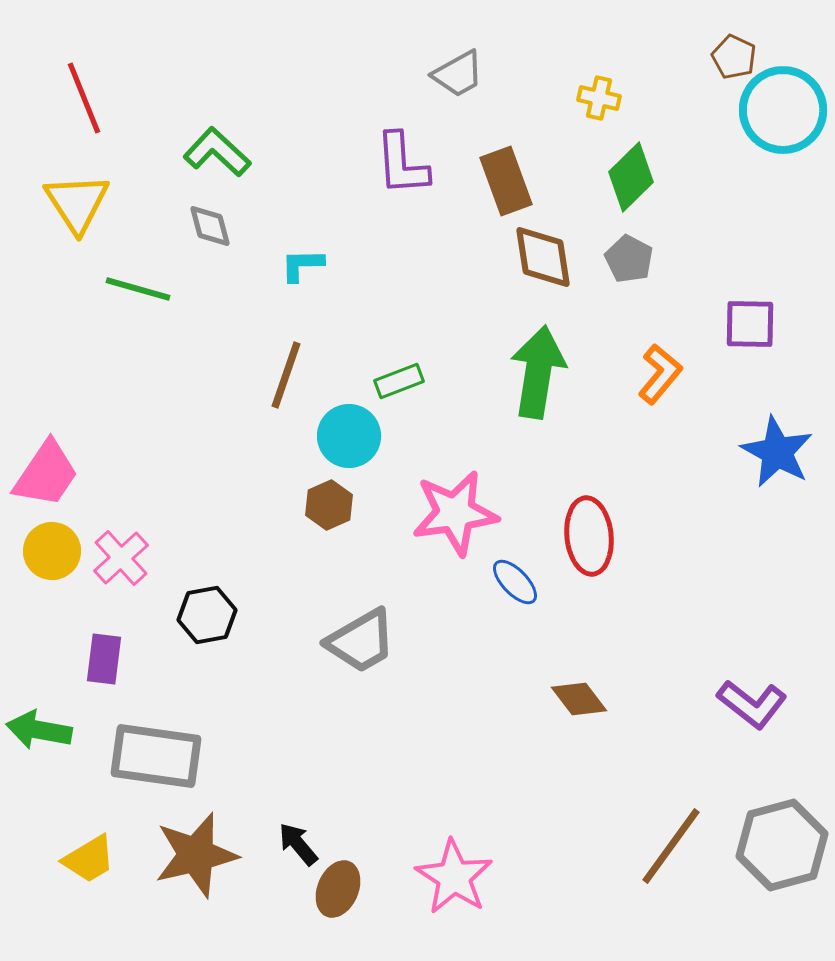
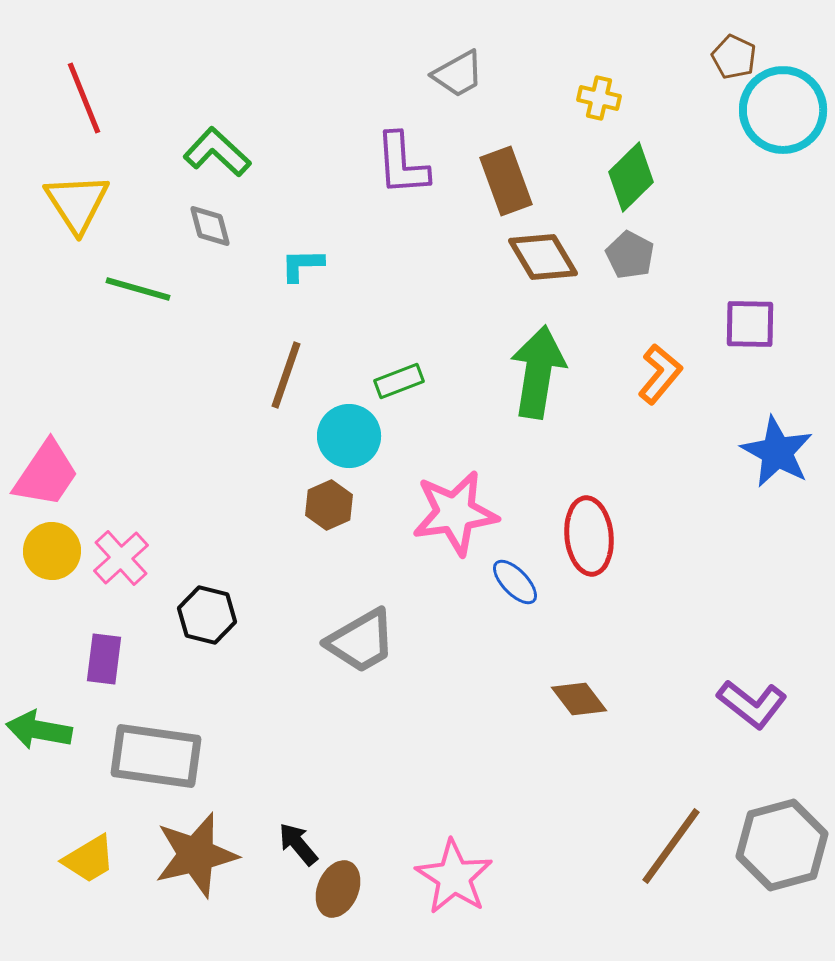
brown diamond at (543, 257): rotated 22 degrees counterclockwise
gray pentagon at (629, 259): moved 1 px right, 4 px up
black hexagon at (207, 615): rotated 24 degrees clockwise
